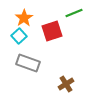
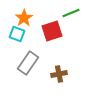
green line: moved 3 px left
cyan square: moved 2 px left, 2 px up; rotated 28 degrees counterclockwise
gray rectangle: rotated 75 degrees counterclockwise
brown cross: moved 7 px left, 10 px up; rotated 21 degrees clockwise
